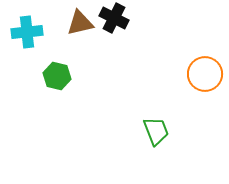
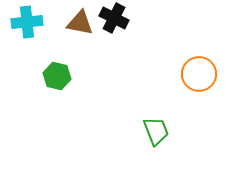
brown triangle: rotated 24 degrees clockwise
cyan cross: moved 10 px up
orange circle: moved 6 px left
